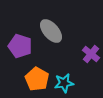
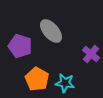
cyan star: moved 1 px right; rotated 18 degrees clockwise
